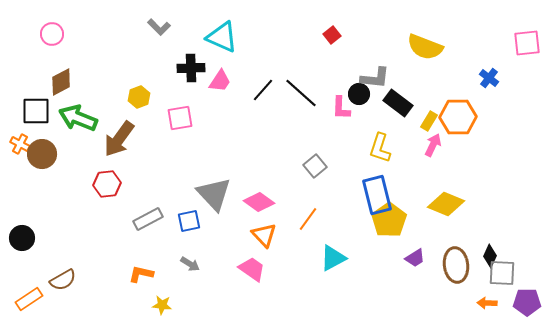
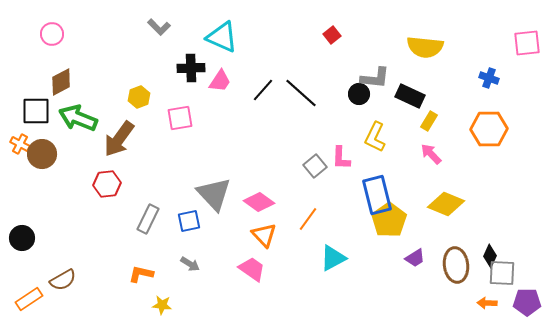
yellow semicircle at (425, 47): rotated 15 degrees counterclockwise
blue cross at (489, 78): rotated 18 degrees counterclockwise
black rectangle at (398, 103): moved 12 px right, 7 px up; rotated 12 degrees counterclockwise
pink L-shape at (341, 108): moved 50 px down
orange hexagon at (458, 117): moved 31 px right, 12 px down
pink arrow at (433, 145): moved 2 px left, 9 px down; rotated 70 degrees counterclockwise
yellow L-shape at (380, 148): moved 5 px left, 11 px up; rotated 8 degrees clockwise
gray rectangle at (148, 219): rotated 36 degrees counterclockwise
